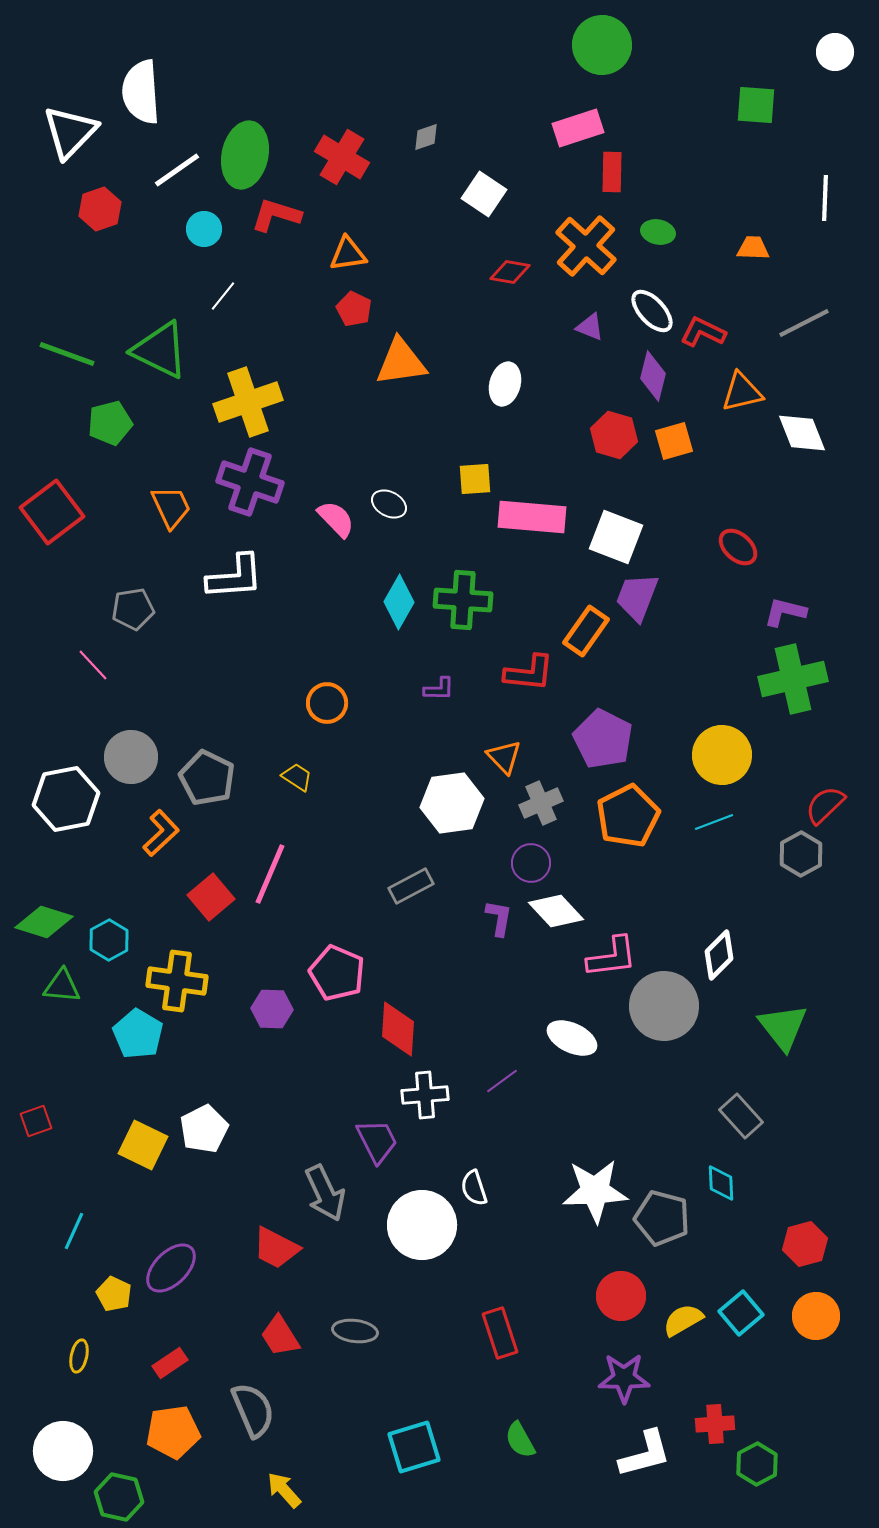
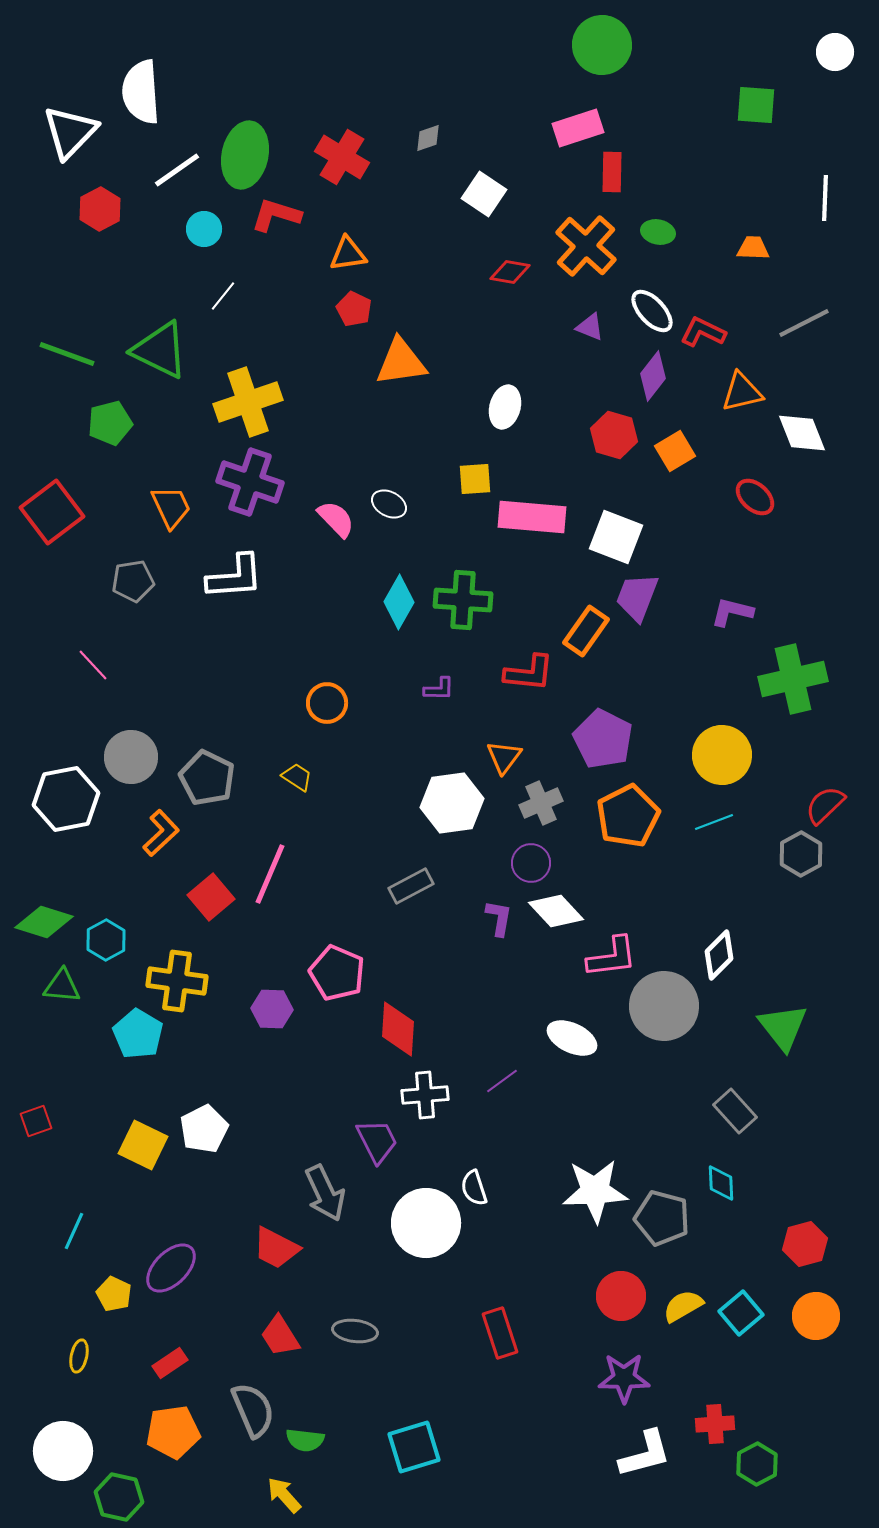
gray diamond at (426, 137): moved 2 px right, 1 px down
red hexagon at (100, 209): rotated 9 degrees counterclockwise
purple diamond at (653, 376): rotated 24 degrees clockwise
white ellipse at (505, 384): moved 23 px down
orange square at (674, 441): moved 1 px right, 10 px down; rotated 15 degrees counterclockwise
red ellipse at (738, 547): moved 17 px right, 50 px up
gray pentagon at (133, 609): moved 28 px up
purple L-shape at (785, 612): moved 53 px left
orange triangle at (504, 757): rotated 21 degrees clockwise
cyan hexagon at (109, 940): moved 3 px left
gray rectangle at (741, 1116): moved 6 px left, 5 px up
white circle at (422, 1225): moved 4 px right, 2 px up
yellow semicircle at (683, 1320): moved 14 px up
green semicircle at (520, 1440): moved 215 px left; rotated 54 degrees counterclockwise
yellow arrow at (284, 1490): moved 5 px down
